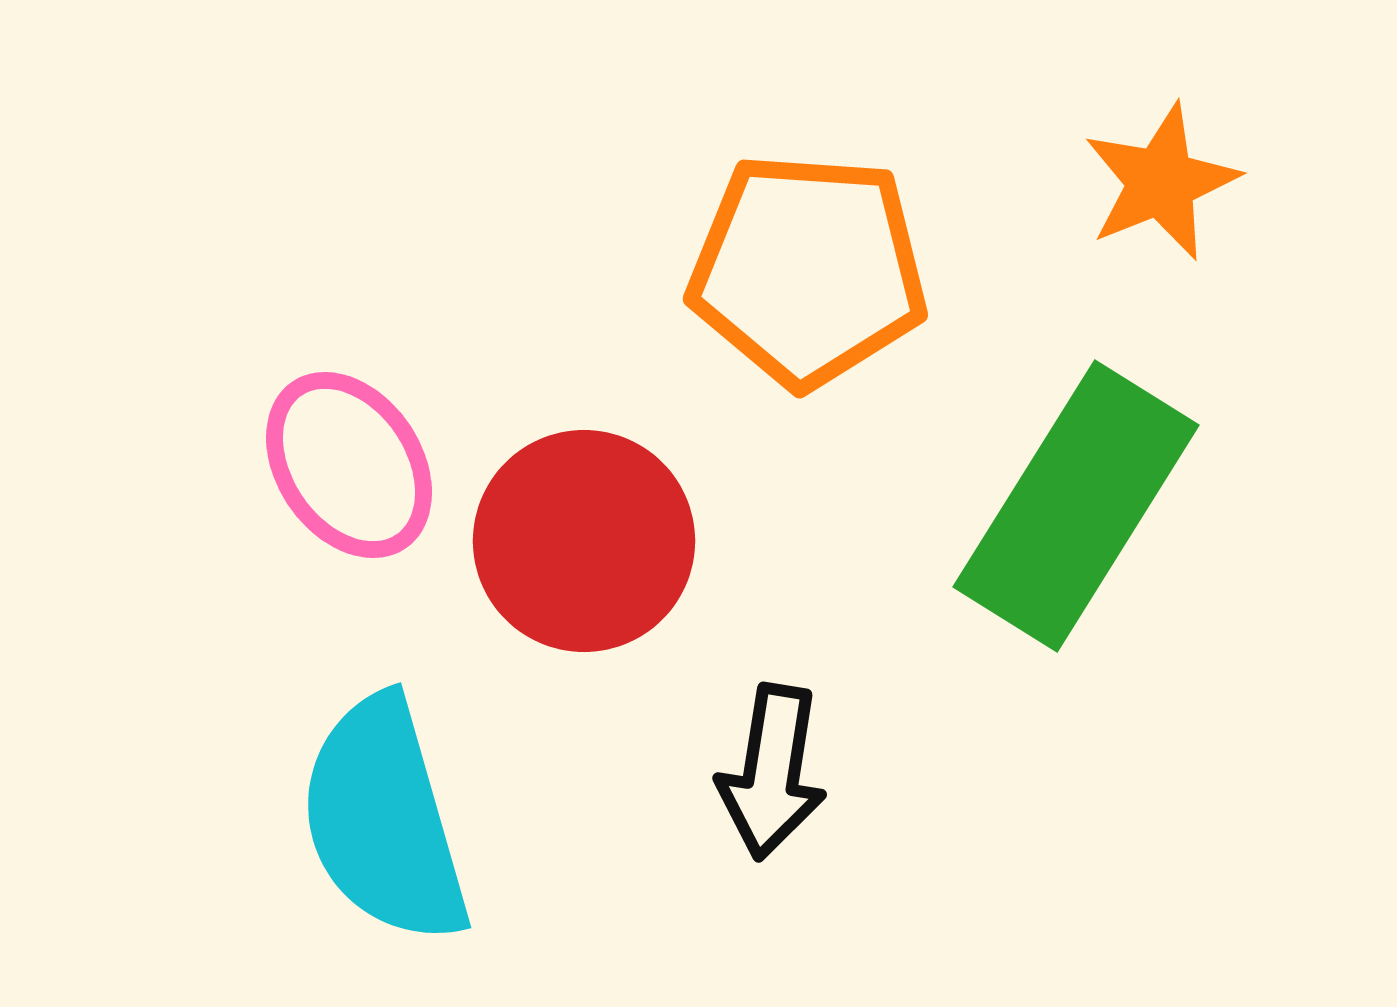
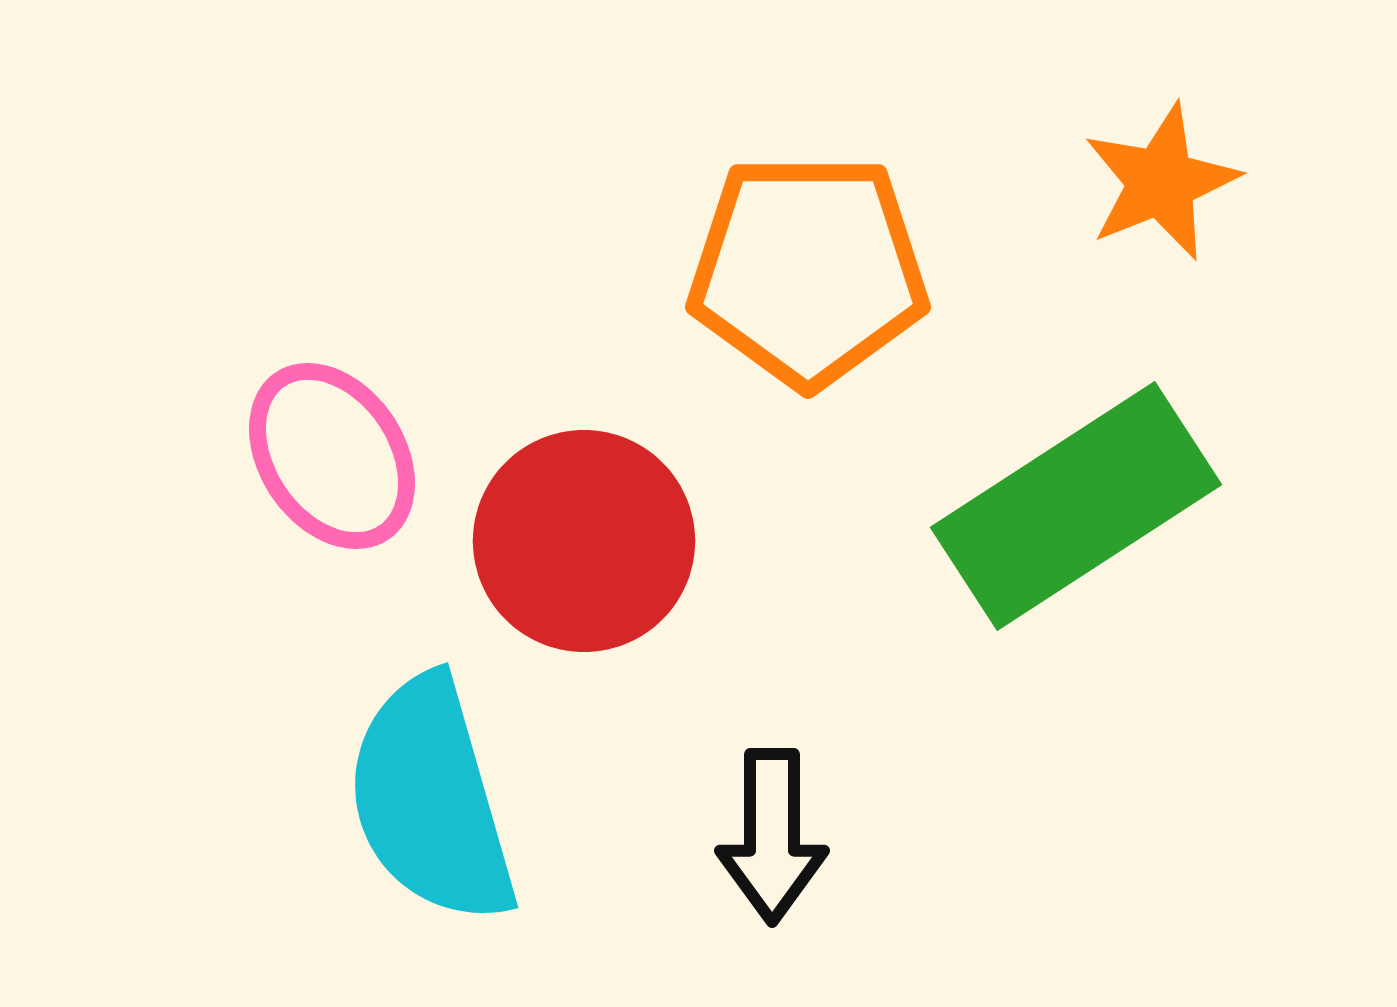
orange pentagon: rotated 4 degrees counterclockwise
pink ellipse: moved 17 px left, 9 px up
green rectangle: rotated 25 degrees clockwise
black arrow: moved 64 px down; rotated 9 degrees counterclockwise
cyan semicircle: moved 47 px right, 20 px up
